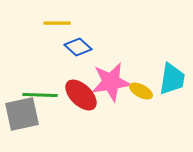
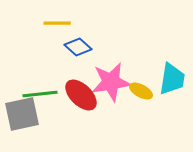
green line: moved 1 px up; rotated 8 degrees counterclockwise
